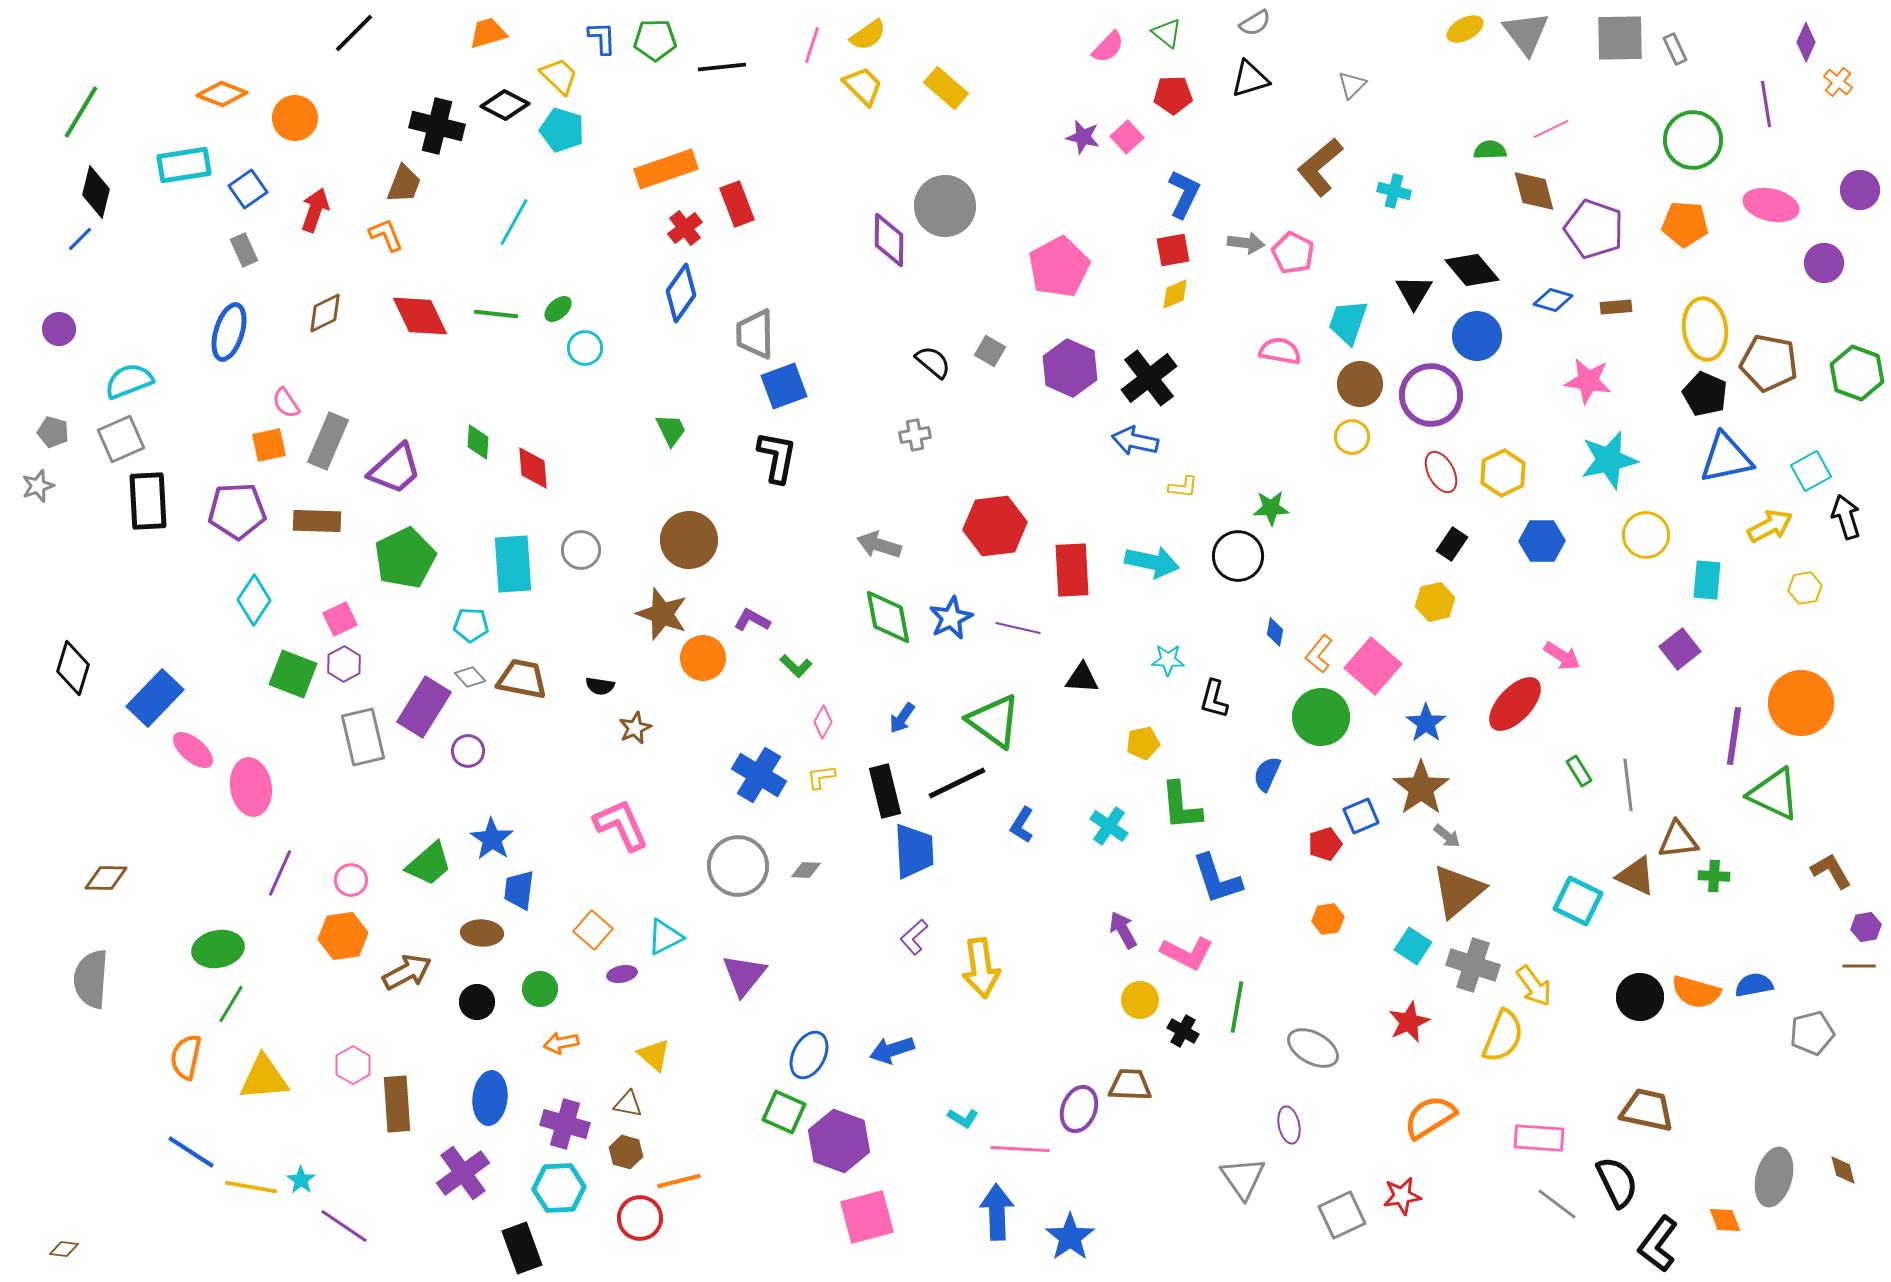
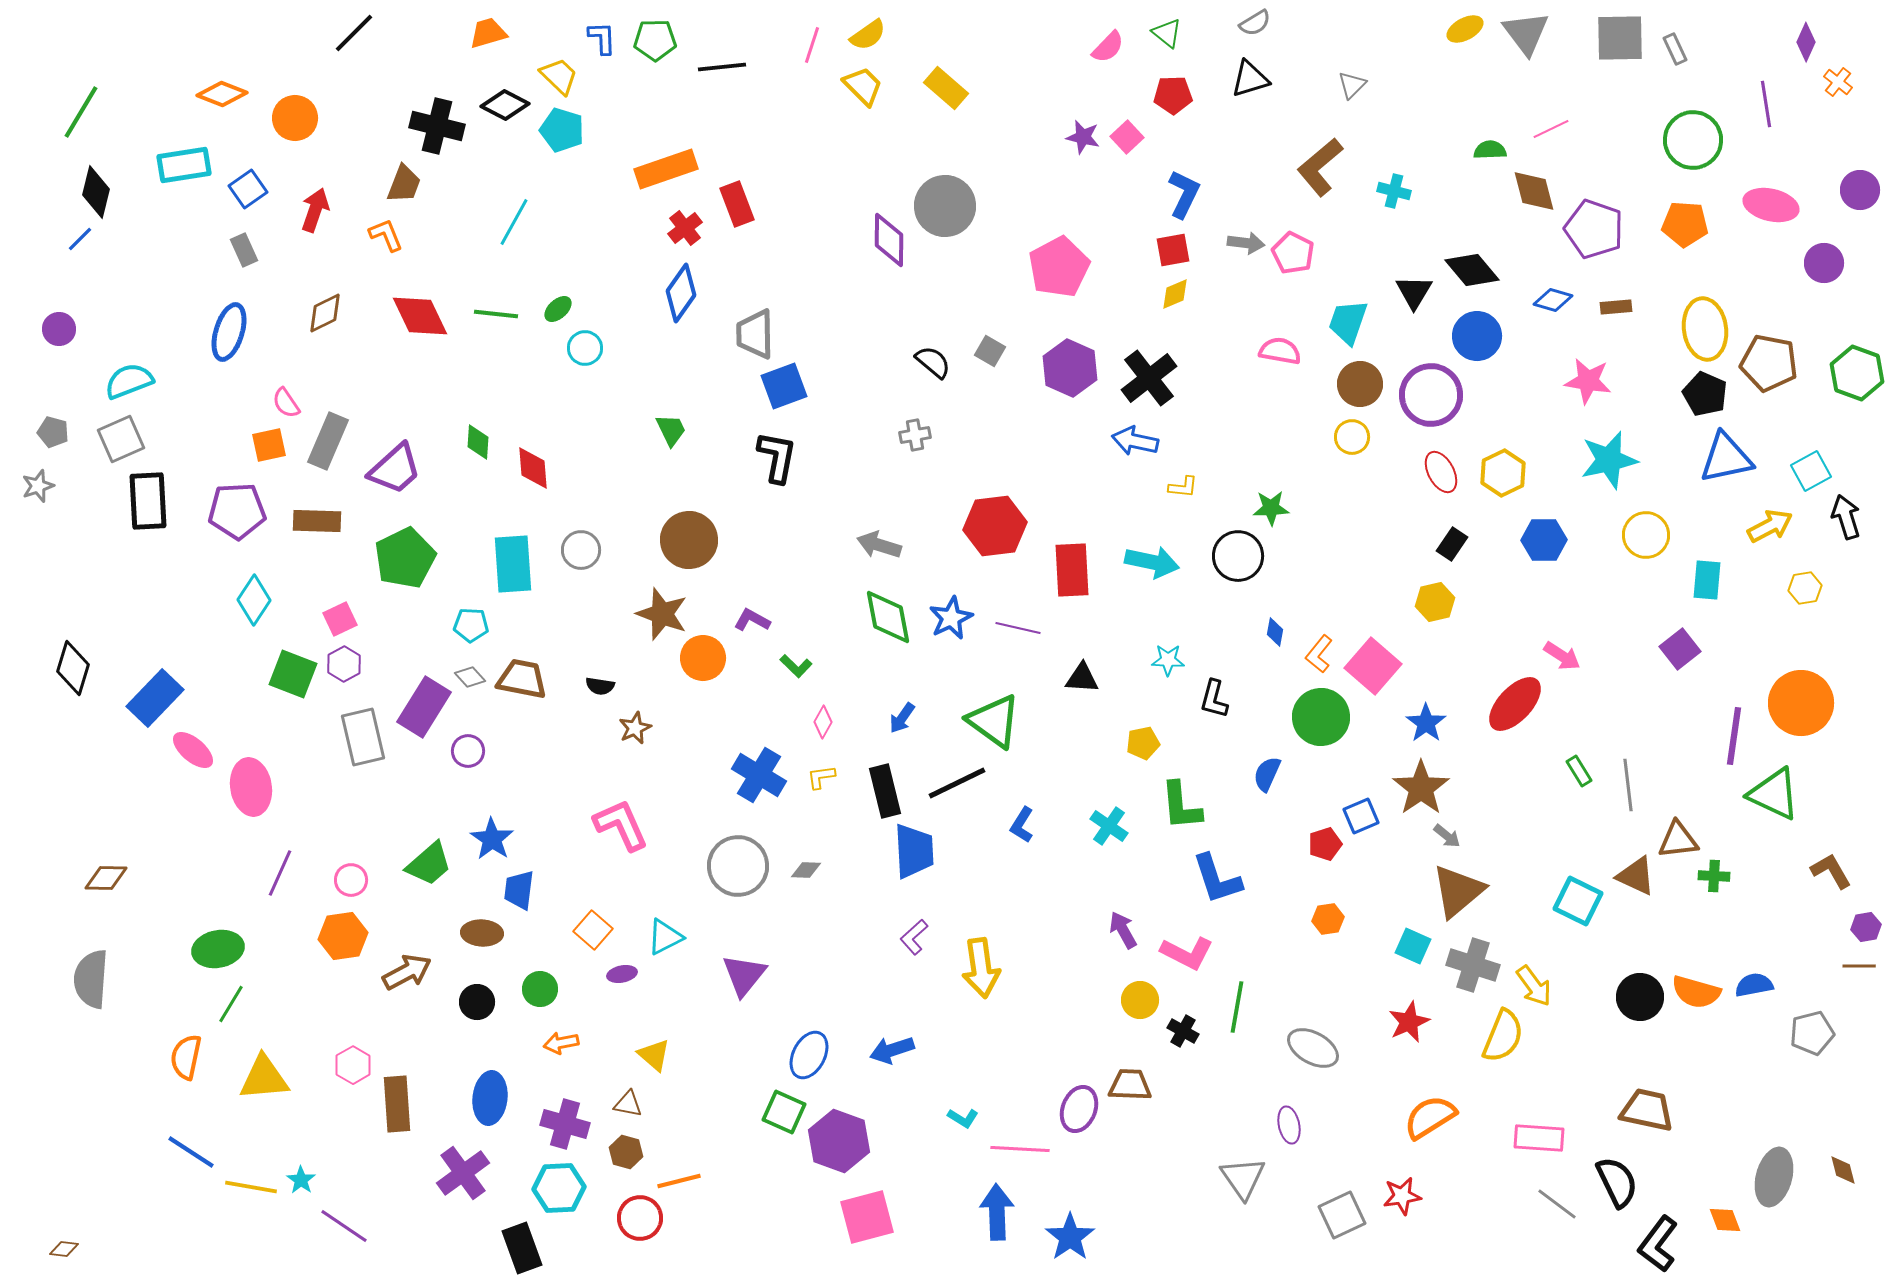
blue hexagon at (1542, 541): moved 2 px right, 1 px up
cyan square at (1413, 946): rotated 9 degrees counterclockwise
